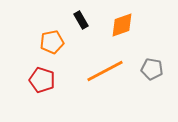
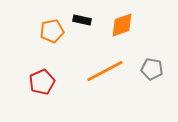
black rectangle: moved 1 px right; rotated 48 degrees counterclockwise
orange pentagon: moved 11 px up
red pentagon: moved 2 px down; rotated 30 degrees clockwise
